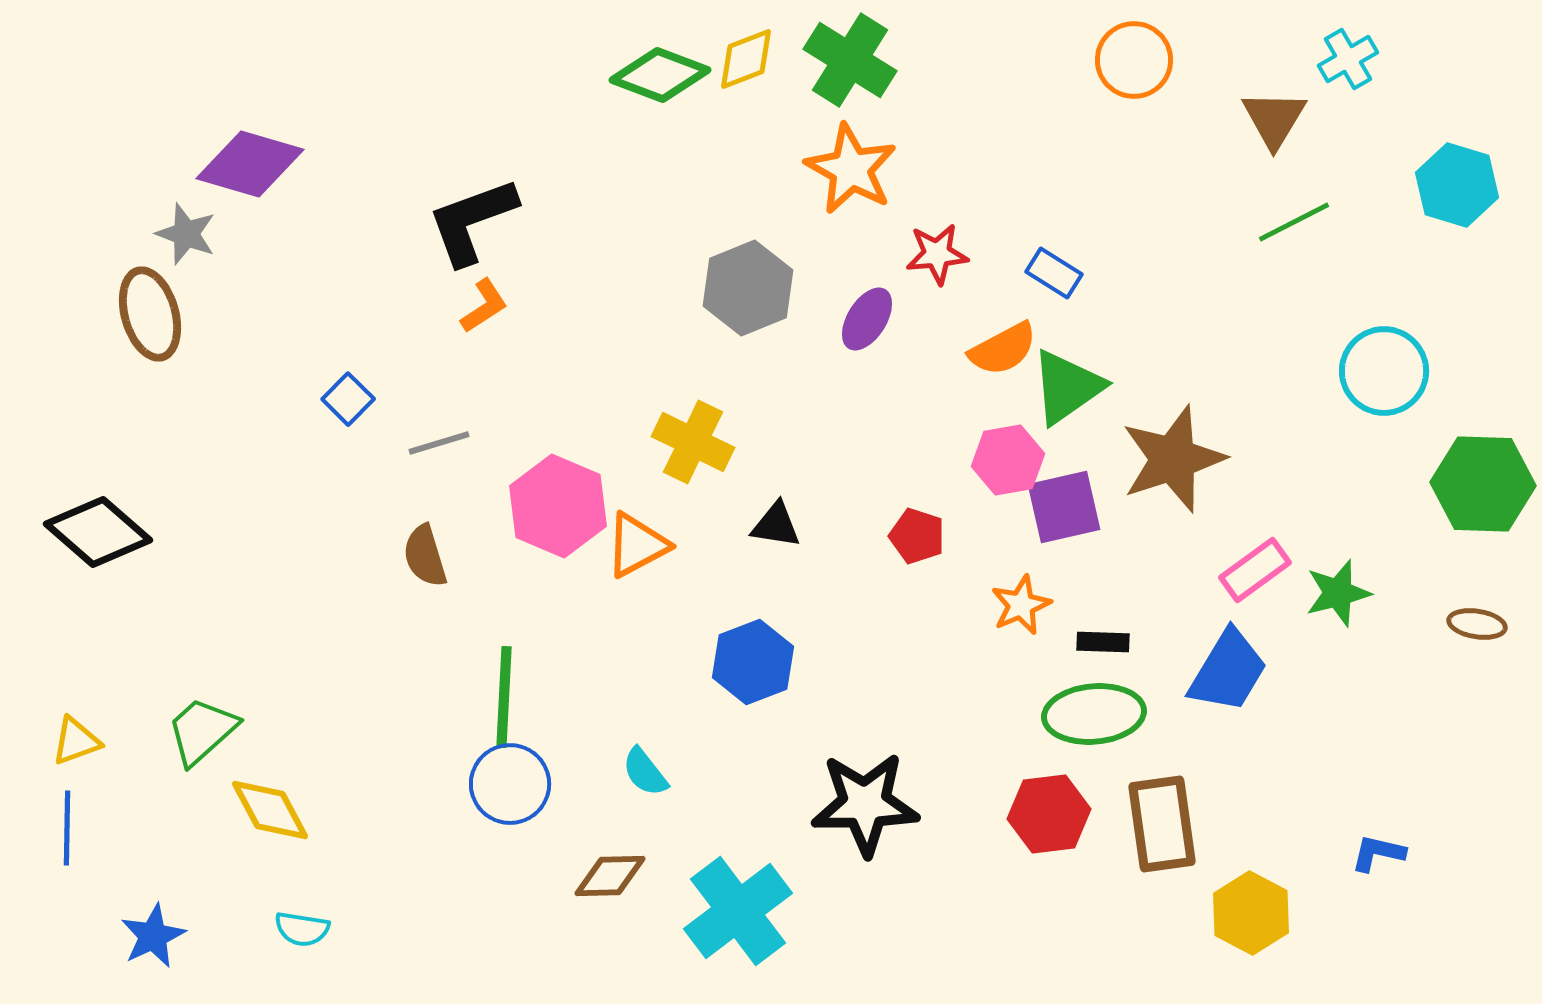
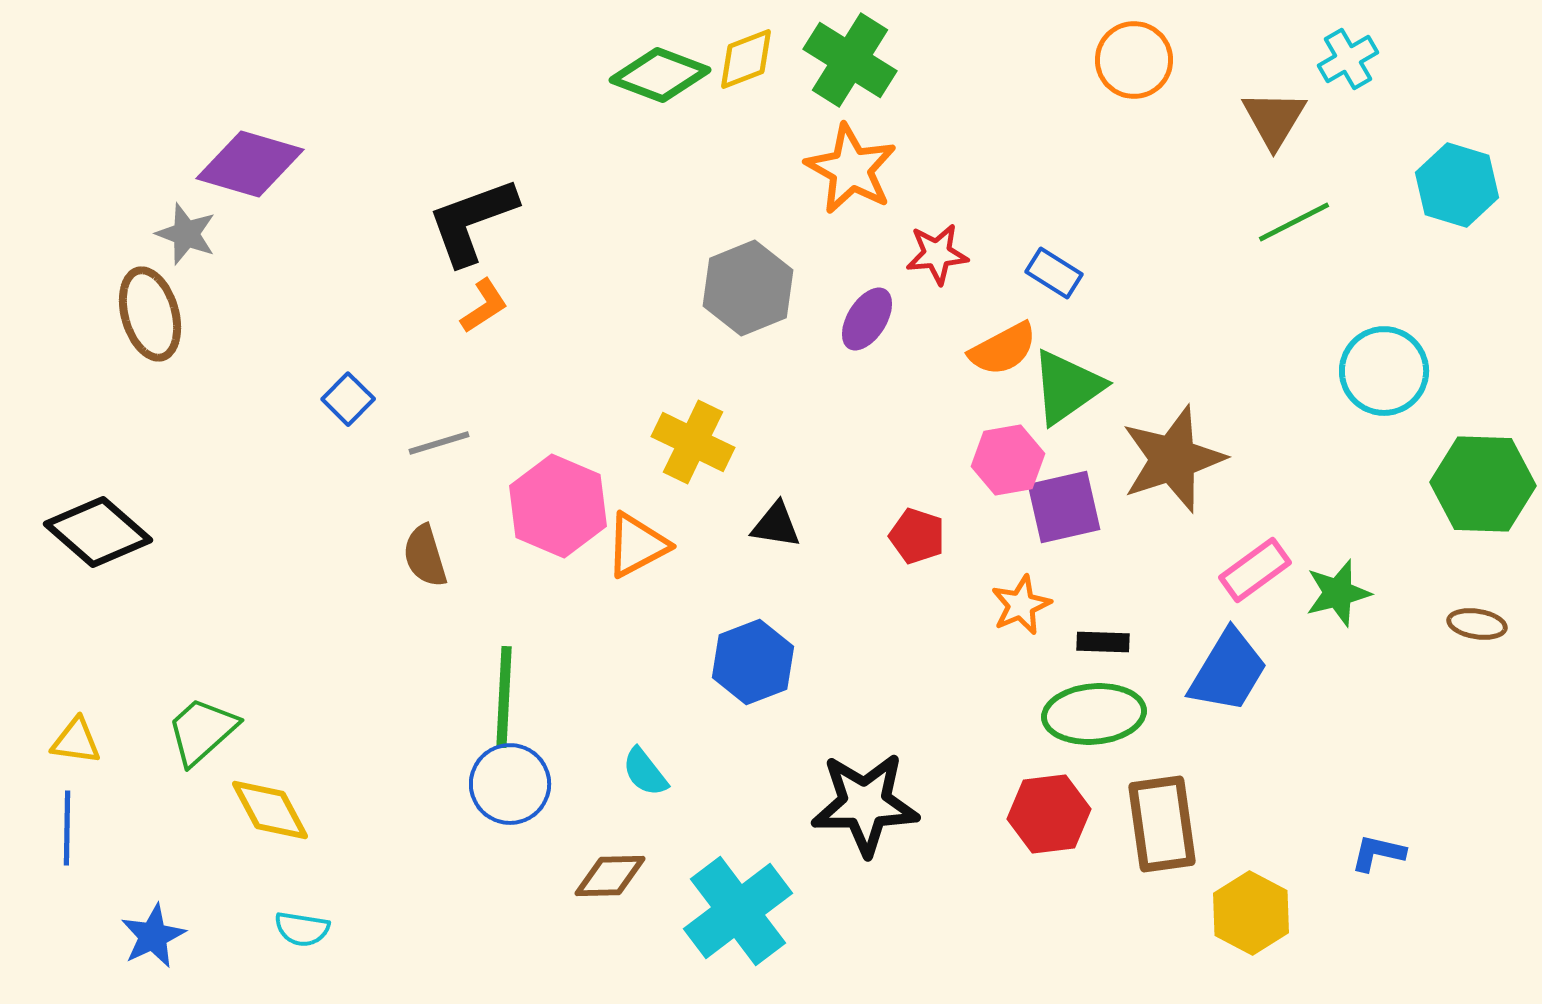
yellow triangle at (76, 741): rotated 28 degrees clockwise
